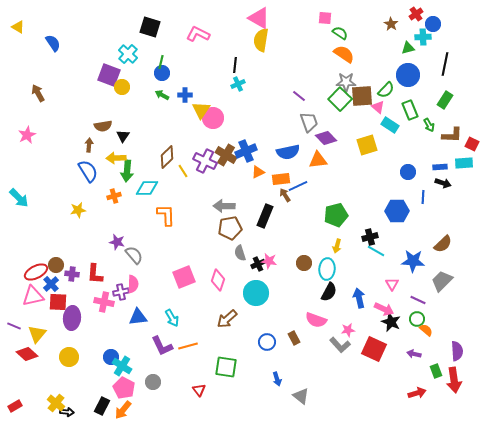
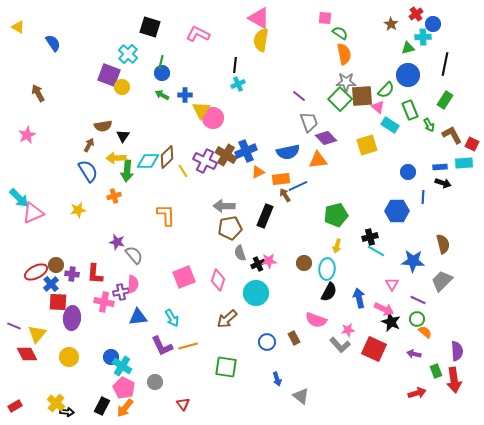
orange semicircle at (344, 54): rotated 45 degrees clockwise
brown L-shape at (452, 135): rotated 120 degrees counterclockwise
brown arrow at (89, 145): rotated 24 degrees clockwise
cyan diamond at (147, 188): moved 1 px right, 27 px up
brown semicircle at (443, 244): rotated 60 degrees counterclockwise
pink star at (269, 261): rotated 14 degrees counterclockwise
pink triangle at (33, 296): moved 83 px up; rotated 10 degrees counterclockwise
orange semicircle at (426, 330): moved 1 px left, 2 px down
red diamond at (27, 354): rotated 20 degrees clockwise
gray circle at (153, 382): moved 2 px right
red triangle at (199, 390): moved 16 px left, 14 px down
orange arrow at (123, 410): moved 2 px right, 2 px up
